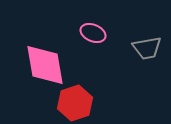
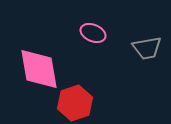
pink diamond: moved 6 px left, 4 px down
